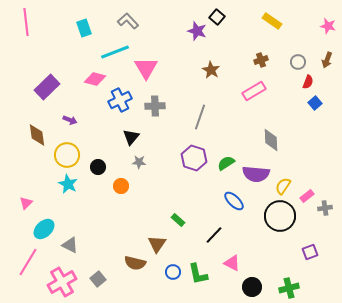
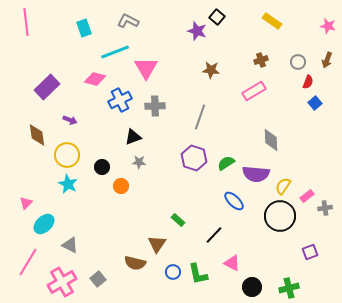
gray L-shape at (128, 21): rotated 20 degrees counterclockwise
brown star at (211, 70): rotated 24 degrees counterclockwise
black triangle at (131, 137): moved 2 px right; rotated 30 degrees clockwise
black circle at (98, 167): moved 4 px right
cyan ellipse at (44, 229): moved 5 px up
